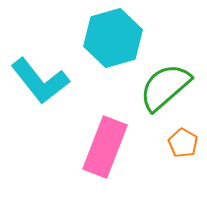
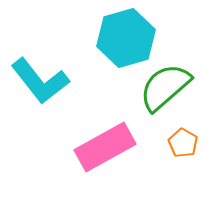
cyan hexagon: moved 13 px right
pink rectangle: rotated 40 degrees clockwise
